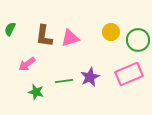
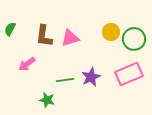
green circle: moved 4 px left, 1 px up
purple star: moved 1 px right
green line: moved 1 px right, 1 px up
green star: moved 11 px right, 8 px down
